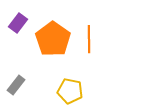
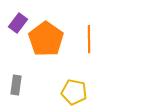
orange pentagon: moved 7 px left
gray rectangle: rotated 30 degrees counterclockwise
yellow pentagon: moved 4 px right, 1 px down
